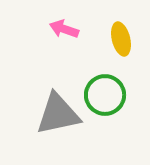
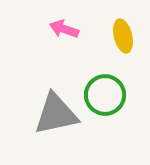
yellow ellipse: moved 2 px right, 3 px up
gray triangle: moved 2 px left
